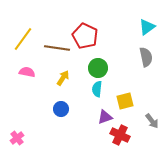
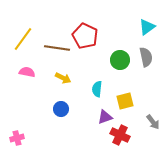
green circle: moved 22 px right, 8 px up
yellow arrow: rotated 84 degrees clockwise
gray arrow: moved 1 px right, 1 px down
pink cross: rotated 24 degrees clockwise
